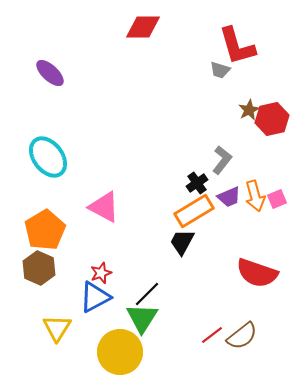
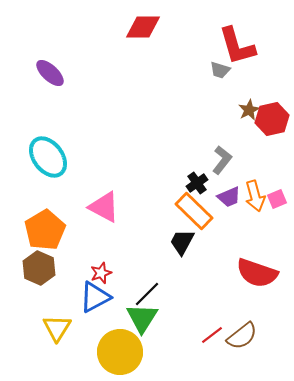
orange rectangle: rotated 75 degrees clockwise
